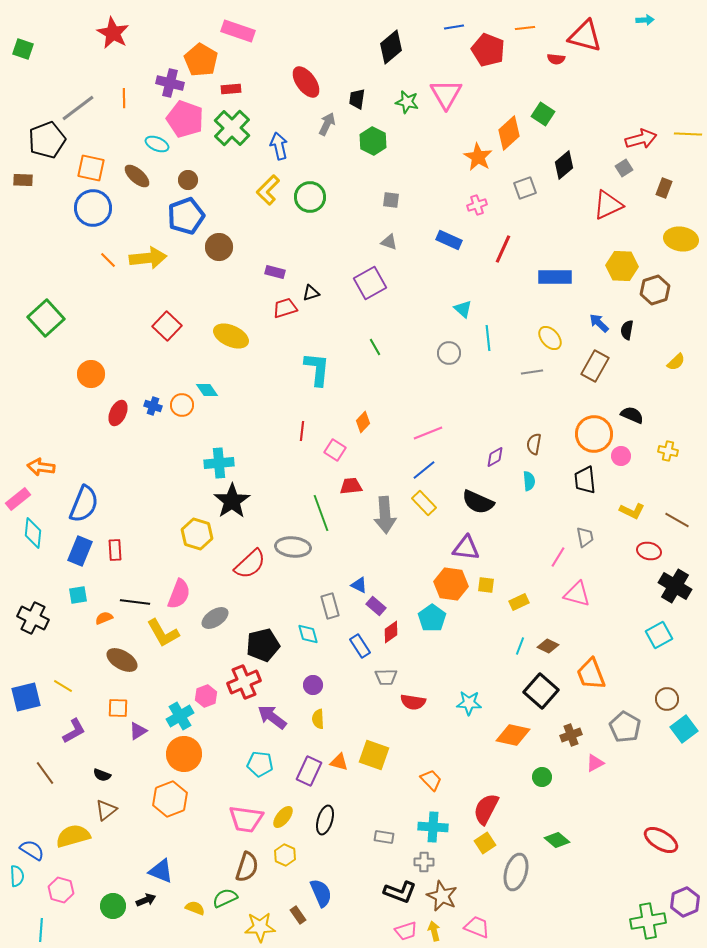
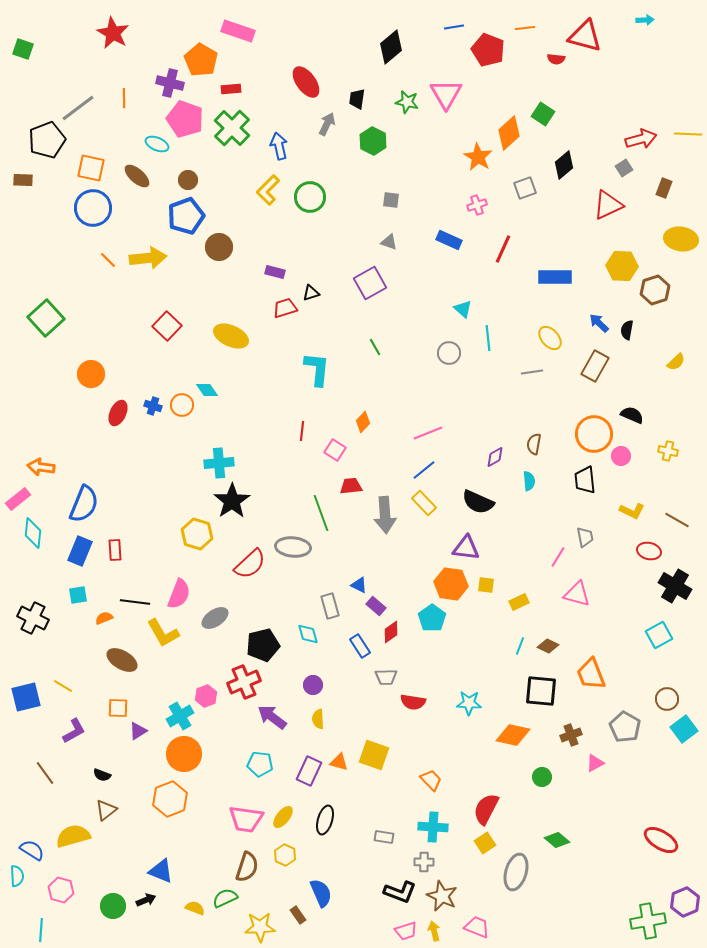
black square at (541, 691): rotated 36 degrees counterclockwise
